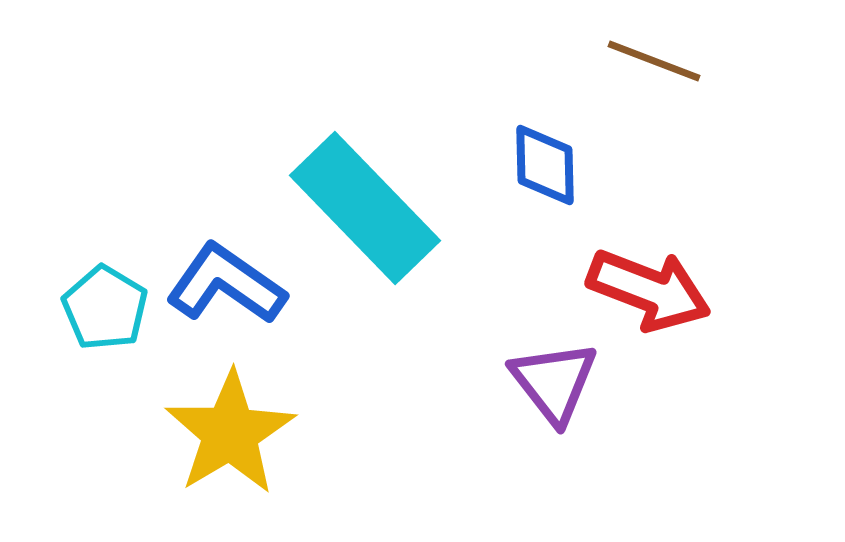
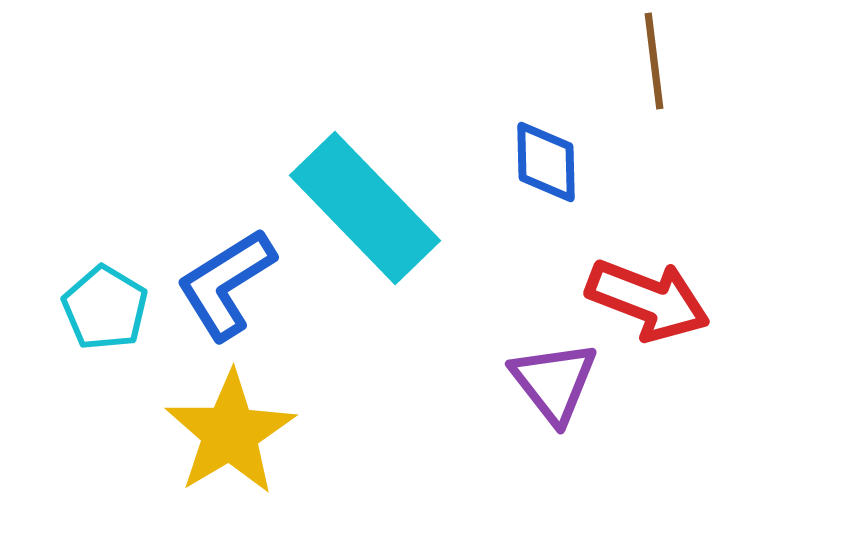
brown line: rotated 62 degrees clockwise
blue diamond: moved 1 px right, 3 px up
blue L-shape: rotated 67 degrees counterclockwise
red arrow: moved 1 px left, 10 px down
